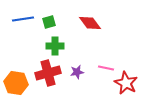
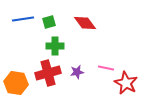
red diamond: moved 5 px left
